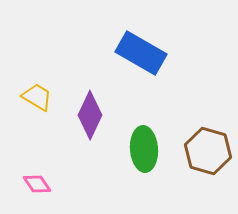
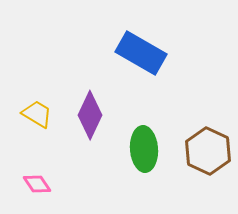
yellow trapezoid: moved 17 px down
brown hexagon: rotated 9 degrees clockwise
